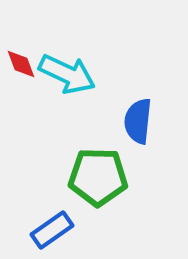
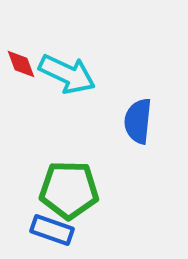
green pentagon: moved 29 px left, 13 px down
blue rectangle: rotated 54 degrees clockwise
